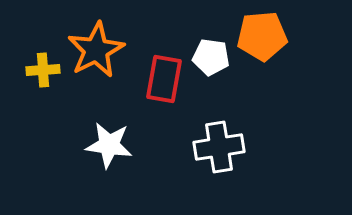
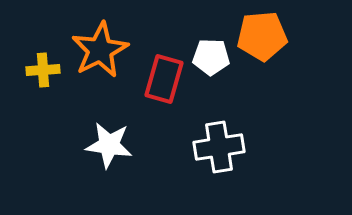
orange star: moved 4 px right
white pentagon: rotated 6 degrees counterclockwise
red rectangle: rotated 6 degrees clockwise
